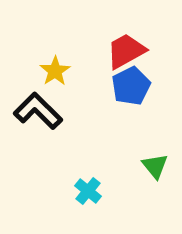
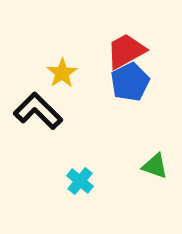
yellow star: moved 7 px right, 2 px down
blue pentagon: moved 1 px left, 4 px up
green triangle: rotated 32 degrees counterclockwise
cyan cross: moved 8 px left, 10 px up
